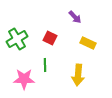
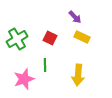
yellow rectangle: moved 6 px left, 6 px up
pink star: rotated 20 degrees counterclockwise
